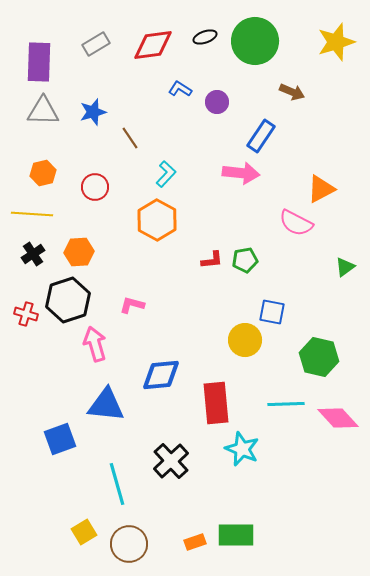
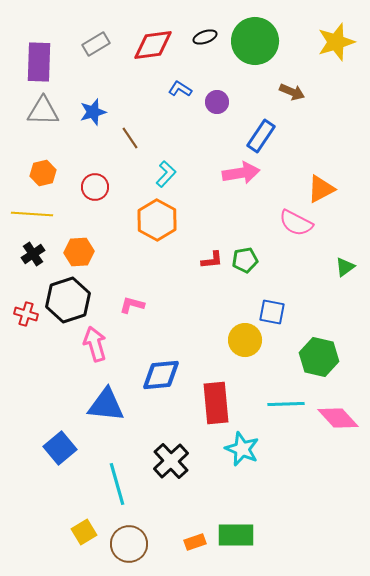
pink arrow at (241, 173): rotated 15 degrees counterclockwise
blue square at (60, 439): moved 9 px down; rotated 20 degrees counterclockwise
